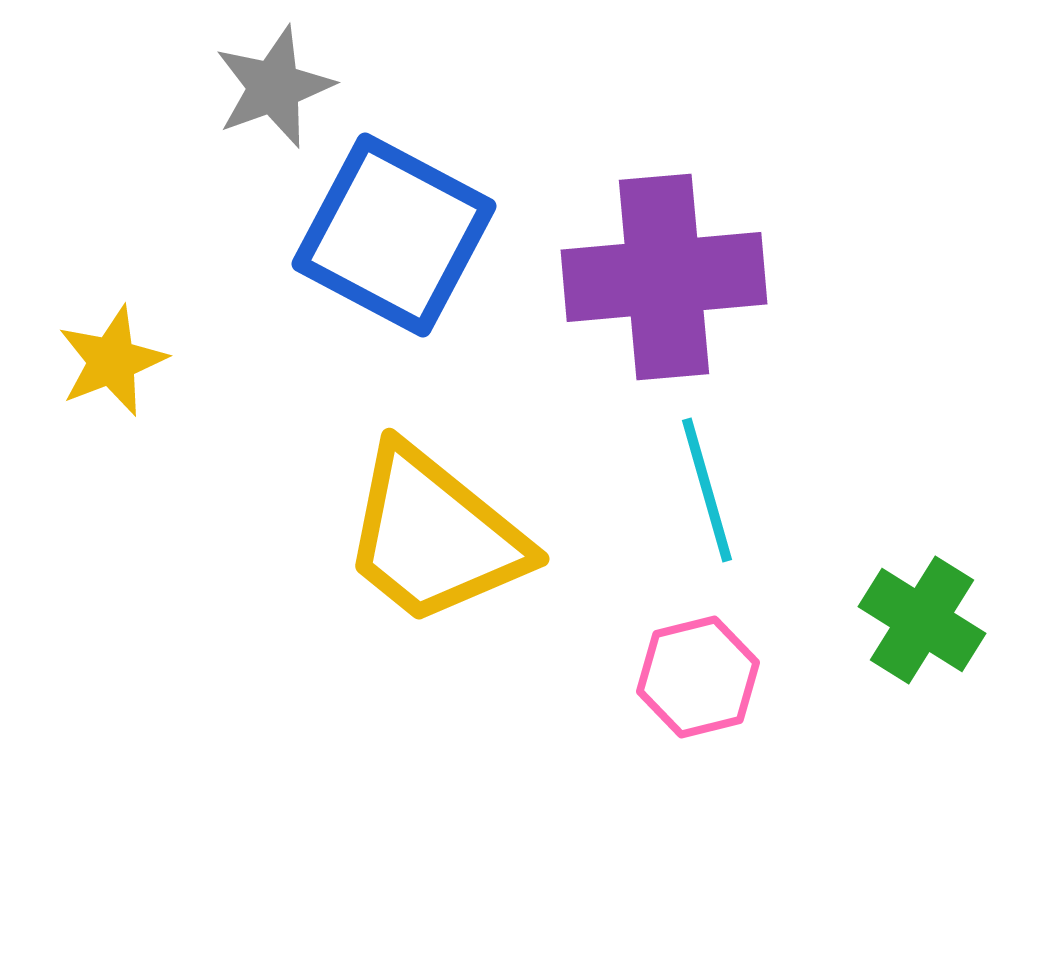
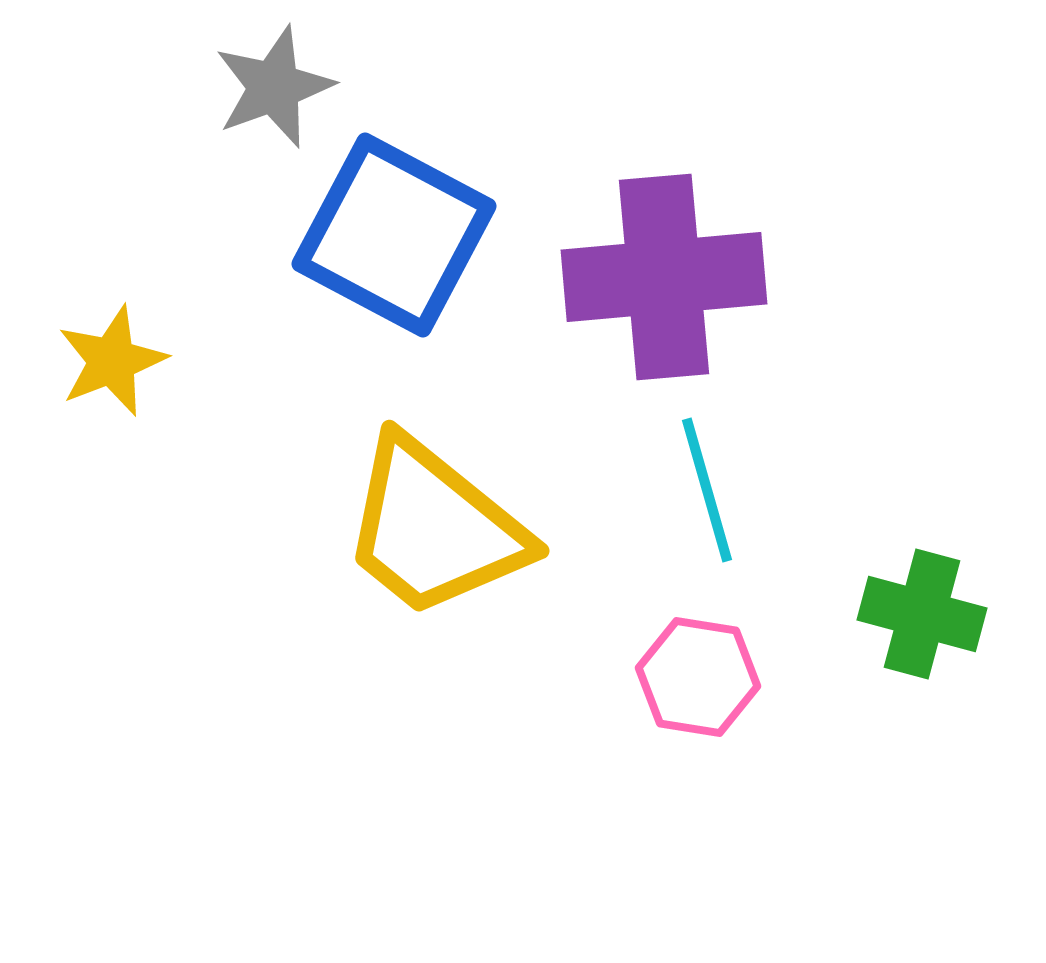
yellow trapezoid: moved 8 px up
green cross: moved 6 px up; rotated 17 degrees counterclockwise
pink hexagon: rotated 23 degrees clockwise
